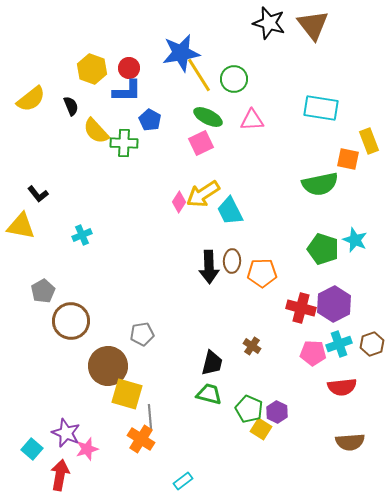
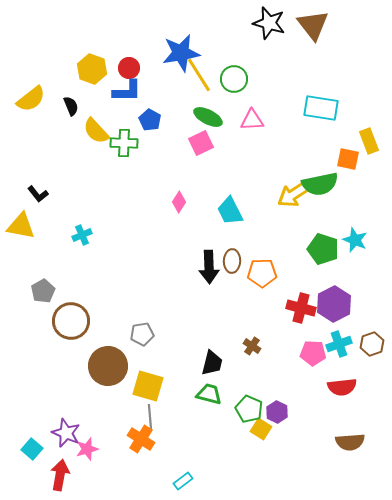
yellow arrow at (203, 194): moved 91 px right
yellow square at (127, 394): moved 21 px right, 8 px up
